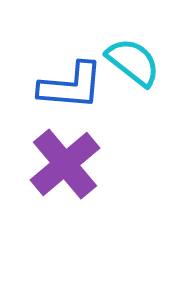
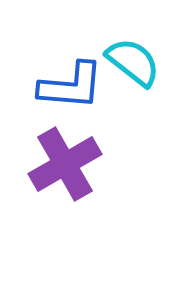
purple cross: rotated 10 degrees clockwise
